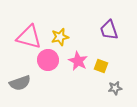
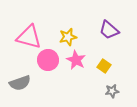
purple trapezoid: rotated 30 degrees counterclockwise
yellow star: moved 8 px right
pink star: moved 2 px left, 1 px up
yellow square: moved 3 px right; rotated 16 degrees clockwise
gray star: moved 3 px left, 3 px down
